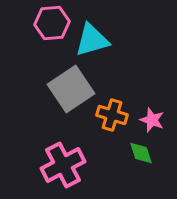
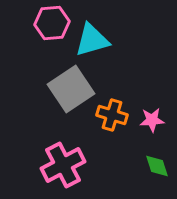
pink star: rotated 25 degrees counterclockwise
green diamond: moved 16 px right, 13 px down
